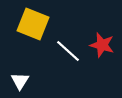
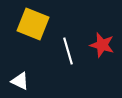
white line: rotated 32 degrees clockwise
white triangle: rotated 36 degrees counterclockwise
